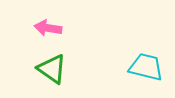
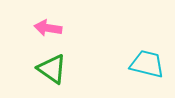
cyan trapezoid: moved 1 px right, 3 px up
